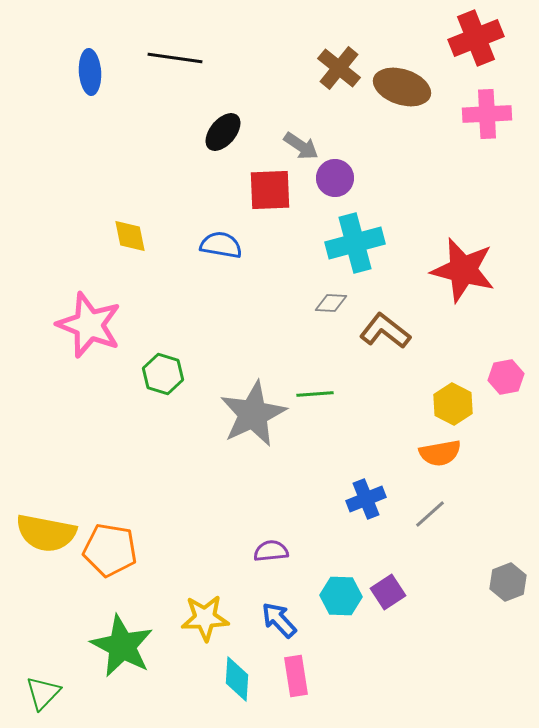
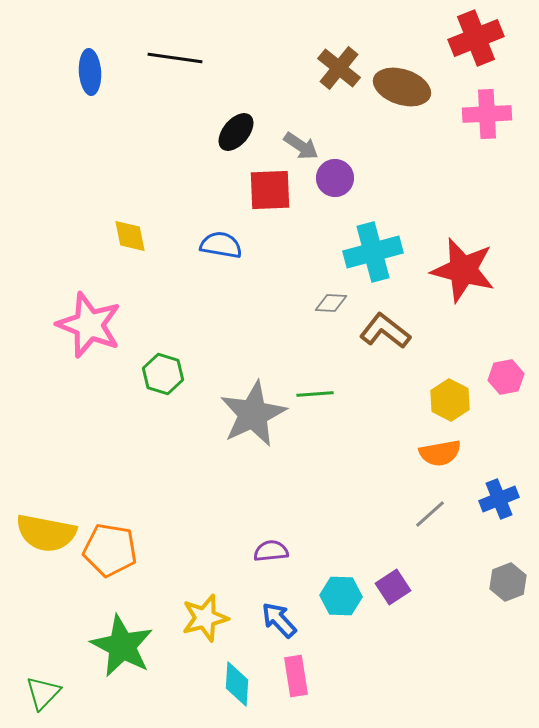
black ellipse: moved 13 px right
cyan cross: moved 18 px right, 9 px down
yellow hexagon: moved 3 px left, 4 px up
blue cross: moved 133 px right
purple square: moved 5 px right, 5 px up
yellow star: rotated 12 degrees counterclockwise
cyan diamond: moved 5 px down
